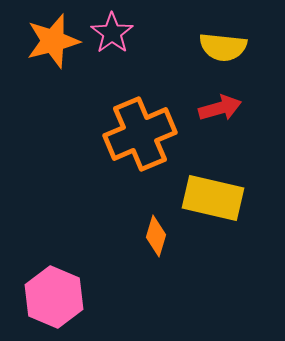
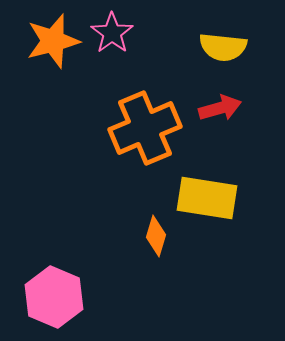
orange cross: moved 5 px right, 6 px up
yellow rectangle: moved 6 px left; rotated 4 degrees counterclockwise
